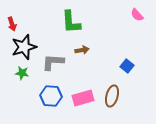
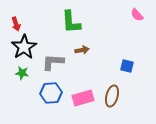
red arrow: moved 4 px right
black star: rotated 15 degrees counterclockwise
blue square: rotated 24 degrees counterclockwise
blue hexagon: moved 3 px up; rotated 10 degrees counterclockwise
